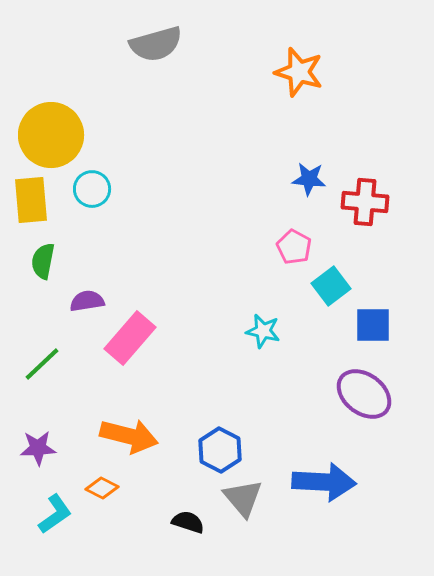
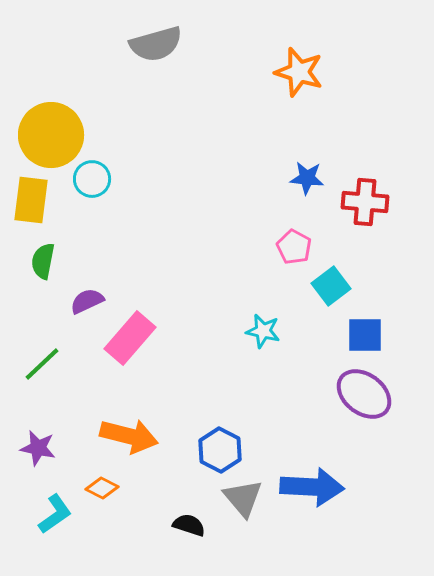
blue star: moved 2 px left, 1 px up
cyan circle: moved 10 px up
yellow rectangle: rotated 12 degrees clockwise
purple semicircle: rotated 16 degrees counterclockwise
blue square: moved 8 px left, 10 px down
purple star: rotated 15 degrees clockwise
blue arrow: moved 12 px left, 5 px down
black semicircle: moved 1 px right, 3 px down
